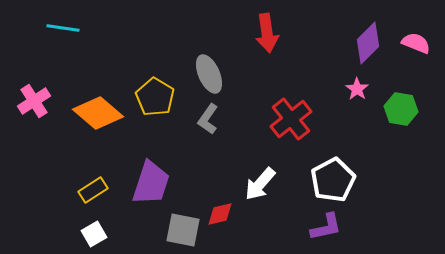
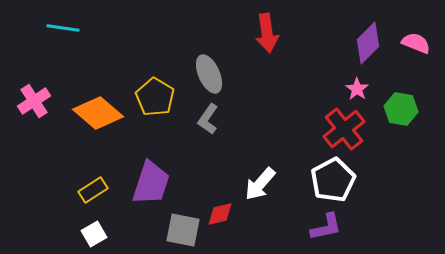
red cross: moved 53 px right, 10 px down
